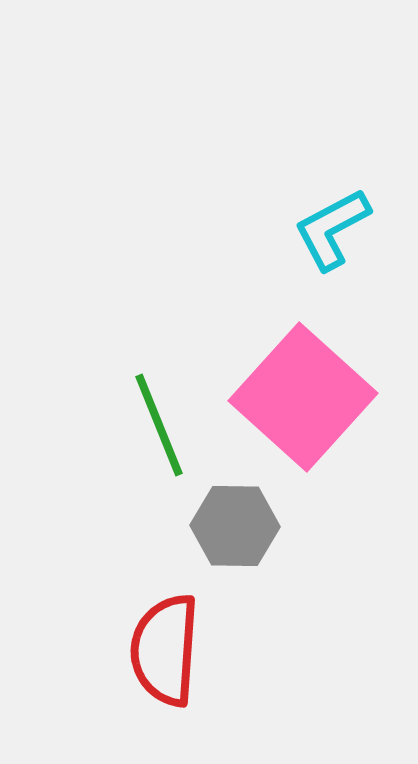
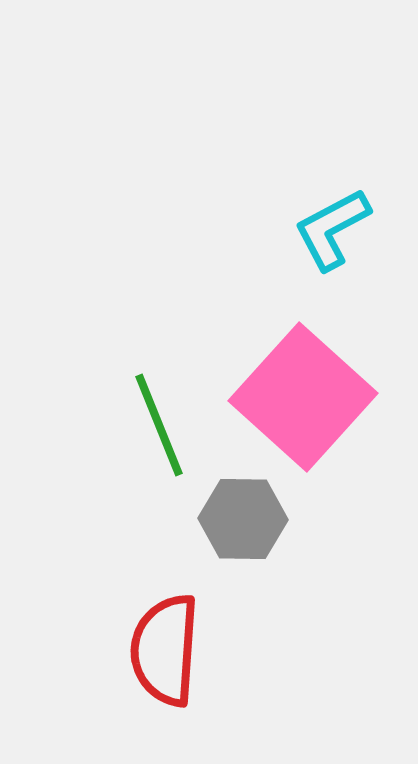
gray hexagon: moved 8 px right, 7 px up
